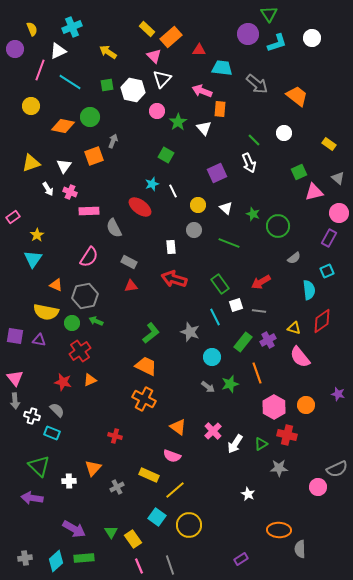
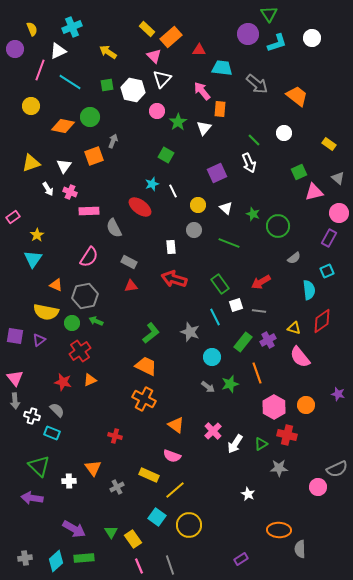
pink arrow at (202, 91): rotated 30 degrees clockwise
white triangle at (204, 128): rotated 21 degrees clockwise
purple triangle at (39, 340): rotated 48 degrees counterclockwise
orange triangle at (178, 427): moved 2 px left, 2 px up
orange triangle at (93, 468): rotated 18 degrees counterclockwise
